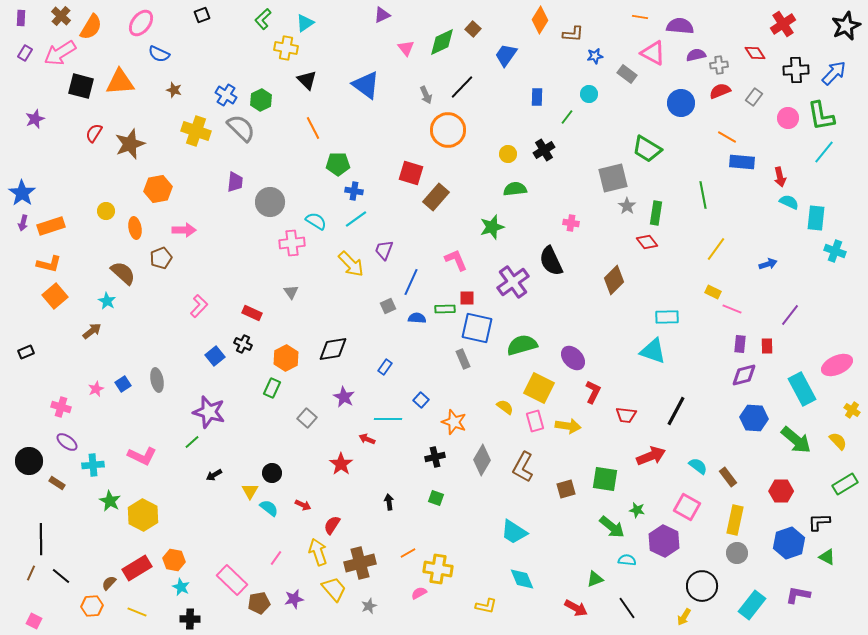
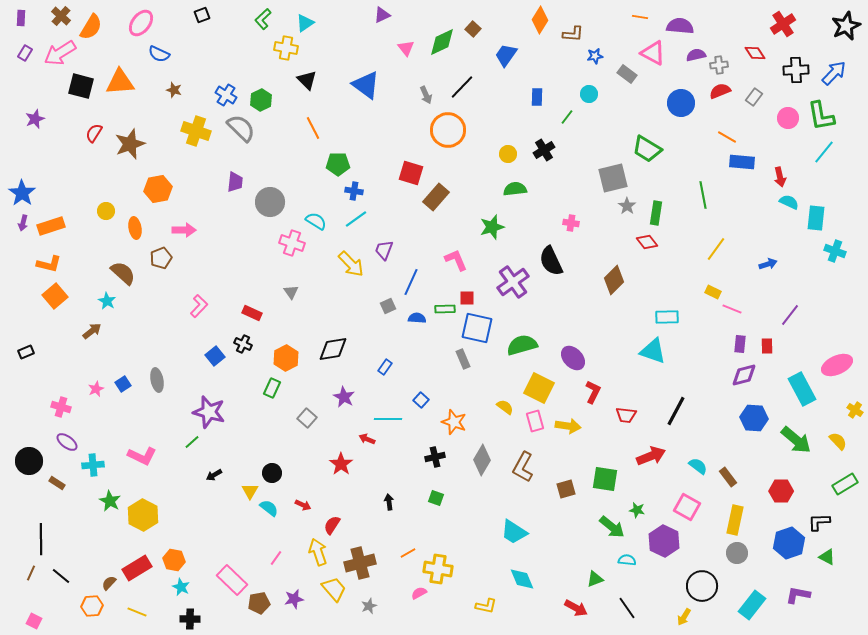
pink cross at (292, 243): rotated 25 degrees clockwise
yellow cross at (852, 410): moved 3 px right
